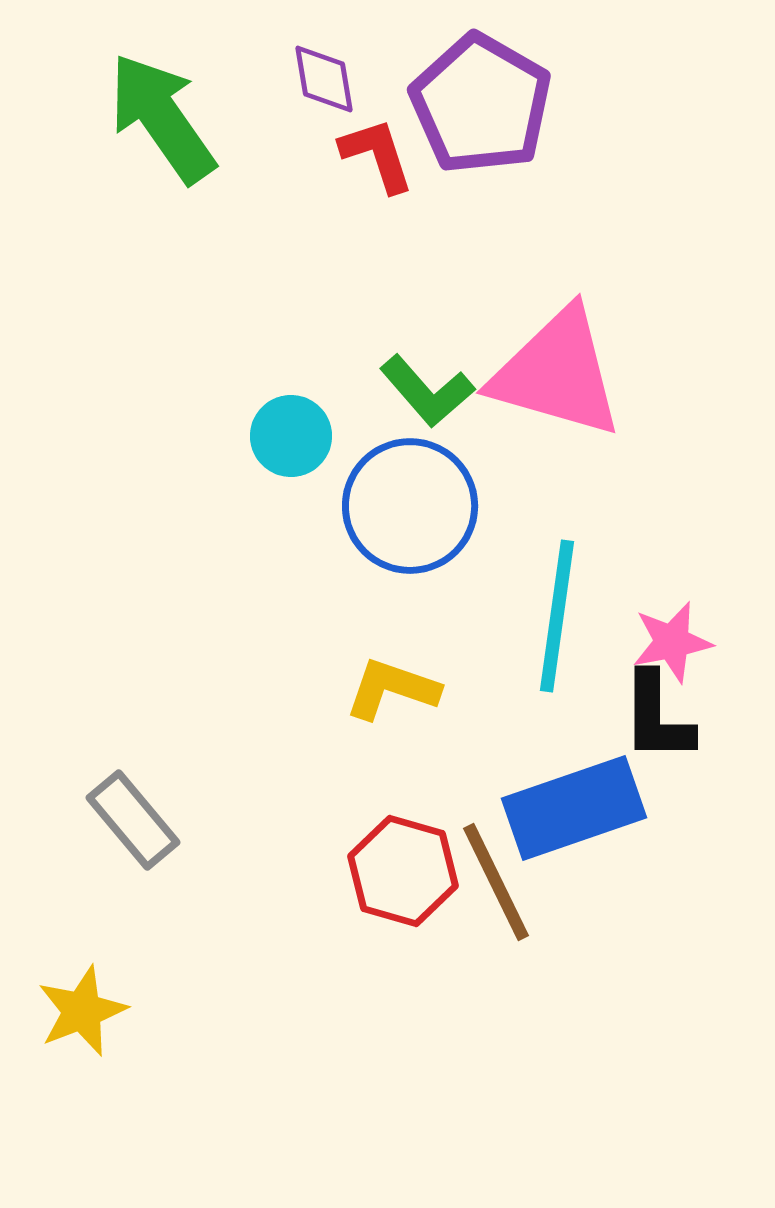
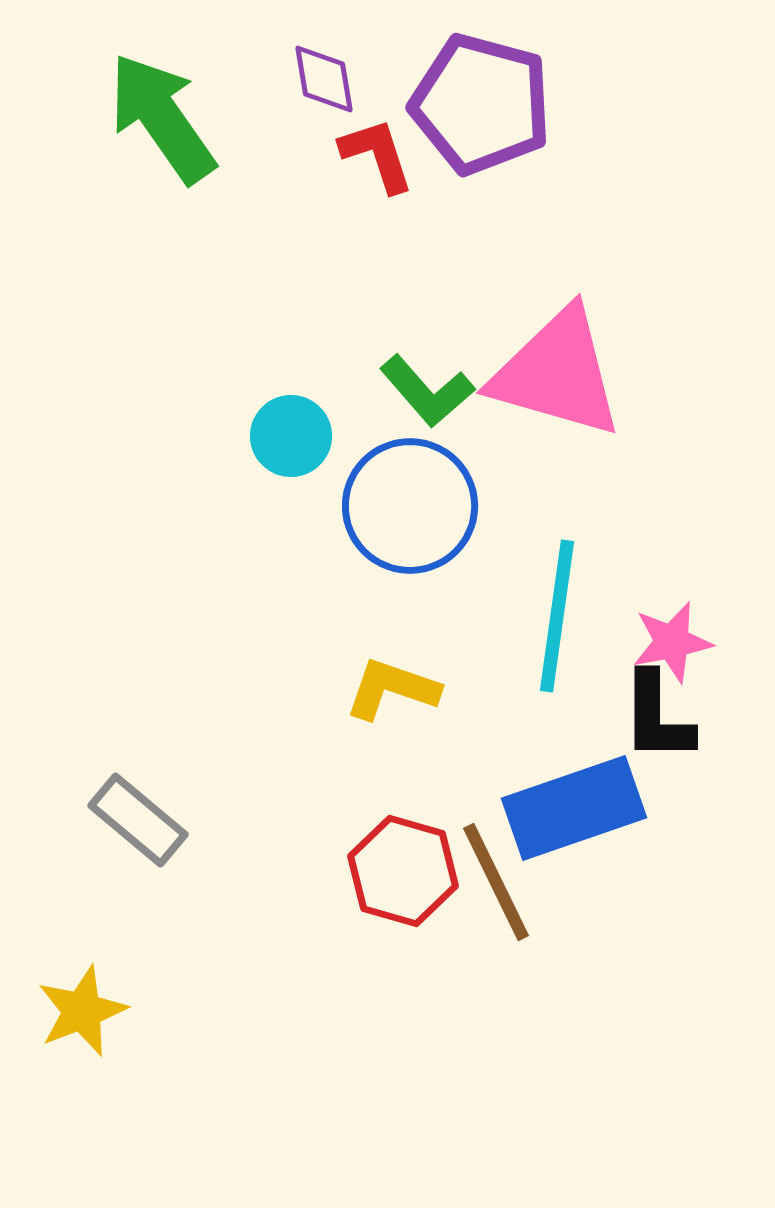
purple pentagon: rotated 15 degrees counterclockwise
gray rectangle: moved 5 px right; rotated 10 degrees counterclockwise
